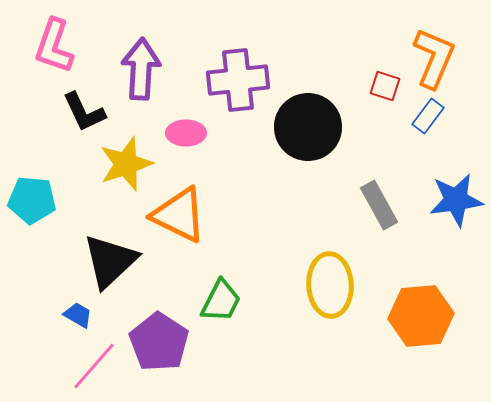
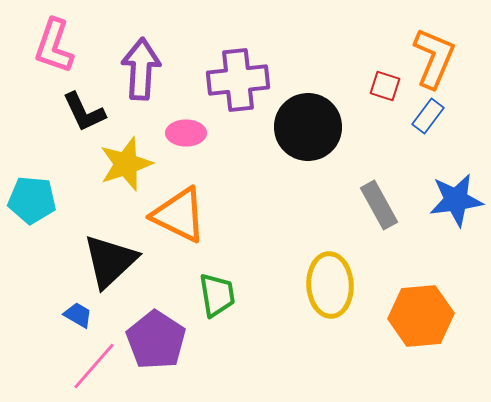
green trapezoid: moved 4 px left, 6 px up; rotated 36 degrees counterclockwise
purple pentagon: moved 3 px left, 2 px up
